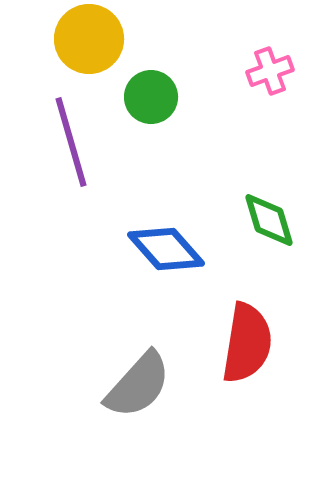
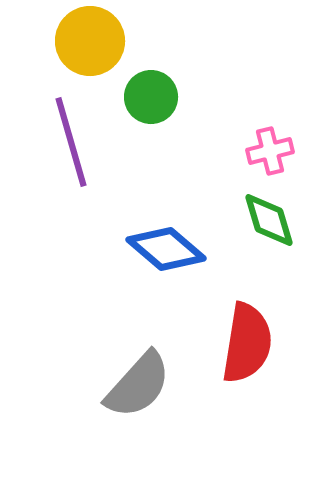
yellow circle: moved 1 px right, 2 px down
pink cross: moved 80 px down; rotated 6 degrees clockwise
blue diamond: rotated 8 degrees counterclockwise
